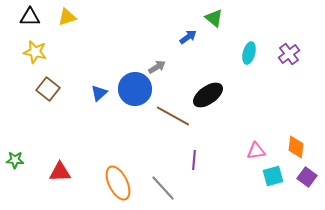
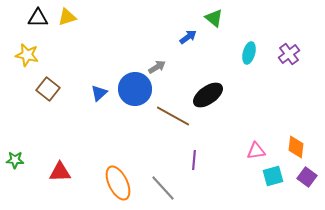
black triangle: moved 8 px right, 1 px down
yellow star: moved 8 px left, 3 px down
